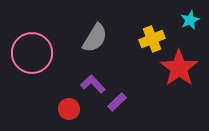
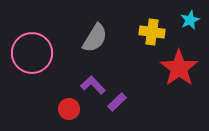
yellow cross: moved 7 px up; rotated 30 degrees clockwise
purple L-shape: moved 1 px down
